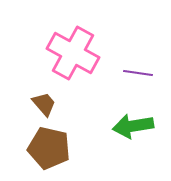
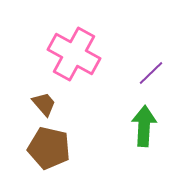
pink cross: moved 1 px right, 1 px down
purple line: moved 13 px right; rotated 52 degrees counterclockwise
green arrow: moved 11 px right; rotated 102 degrees clockwise
